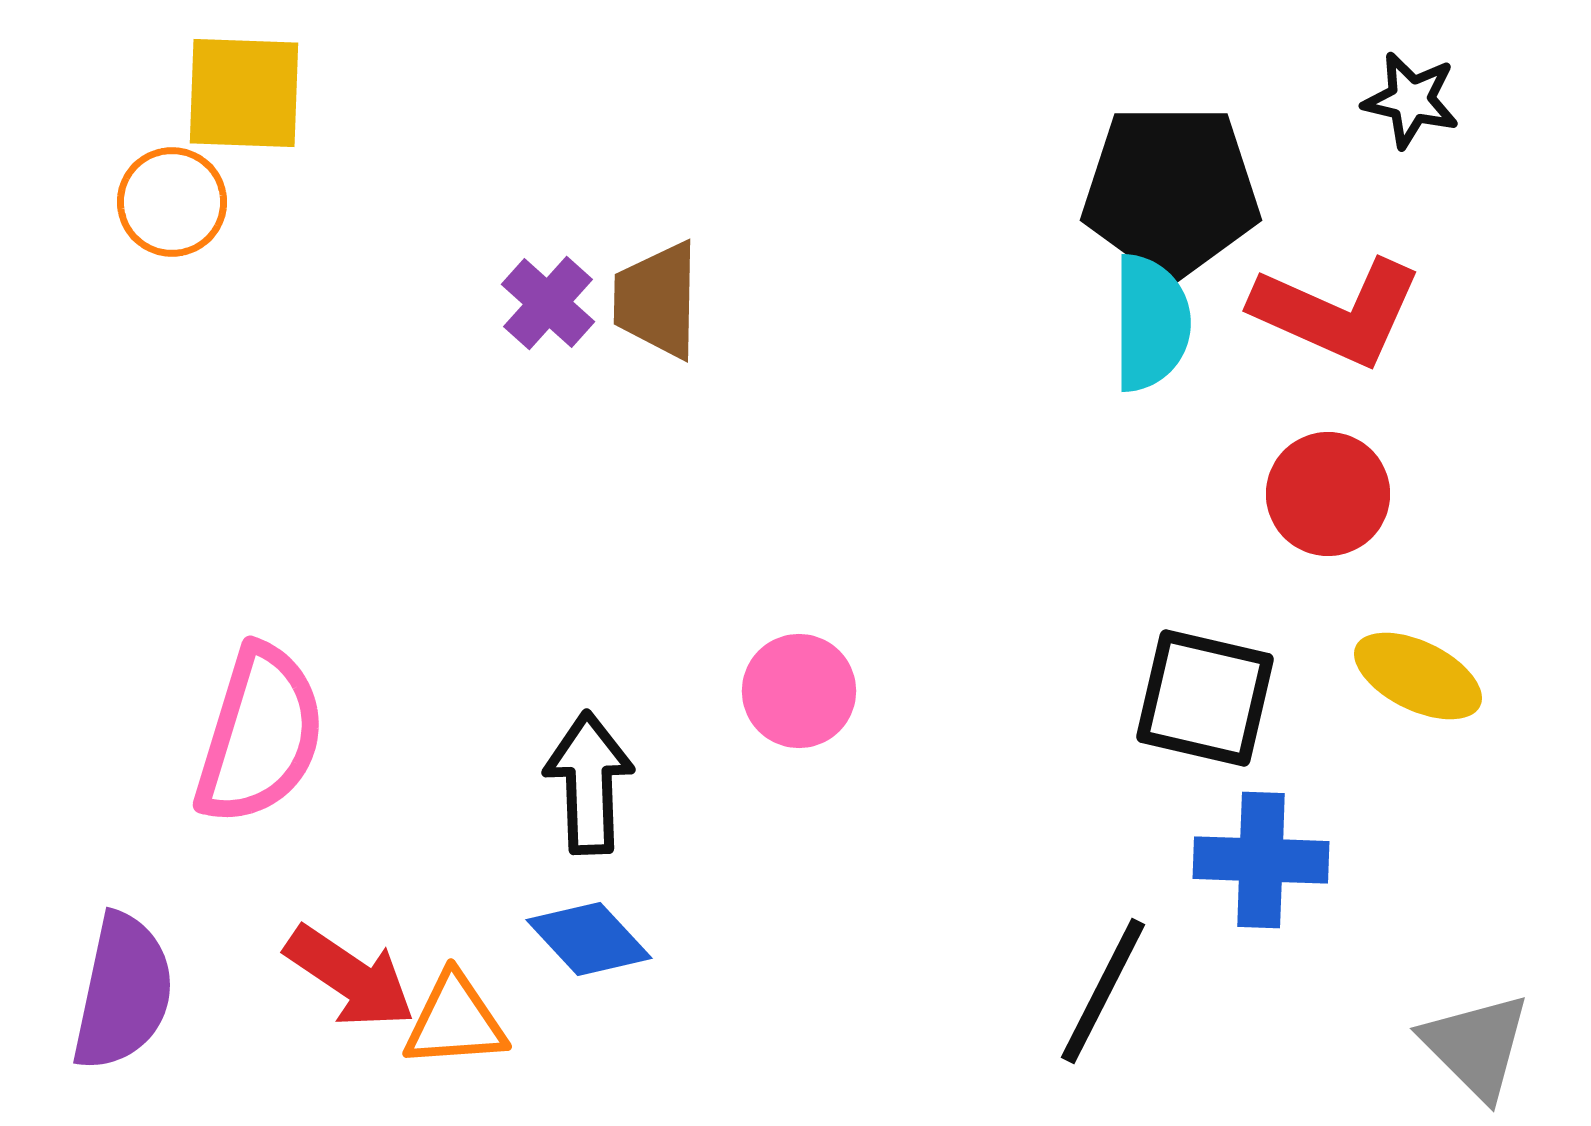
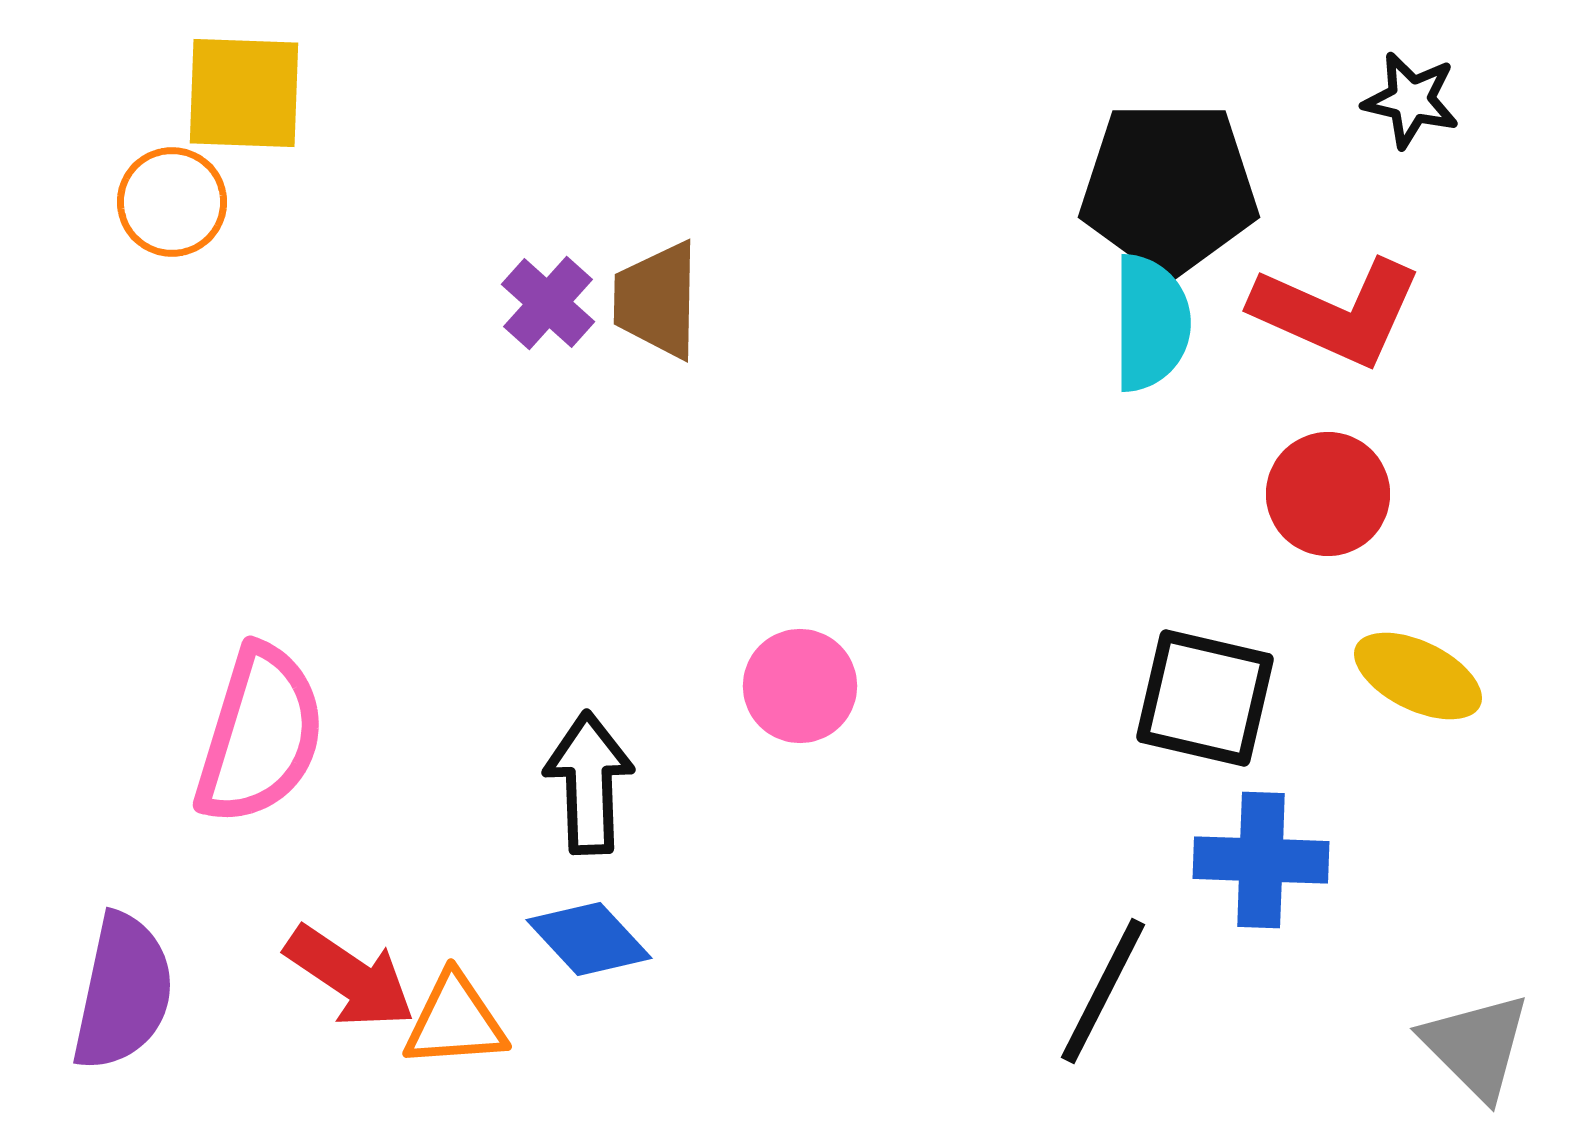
black pentagon: moved 2 px left, 3 px up
pink circle: moved 1 px right, 5 px up
